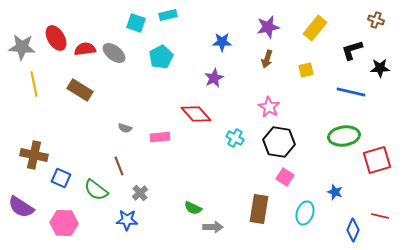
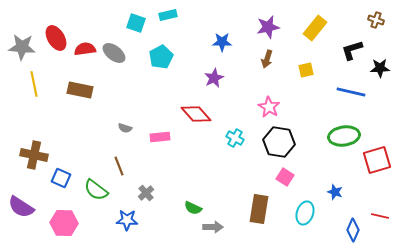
brown rectangle at (80, 90): rotated 20 degrees counterclockwise
gray cross at (140, 193): moved 6 px right
